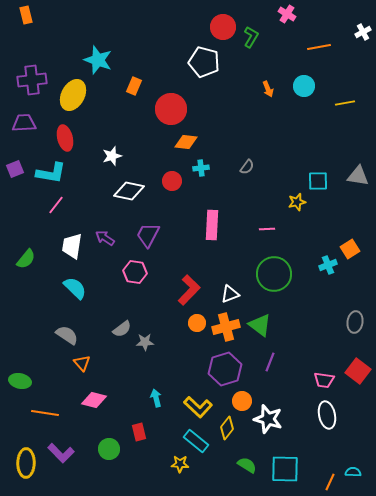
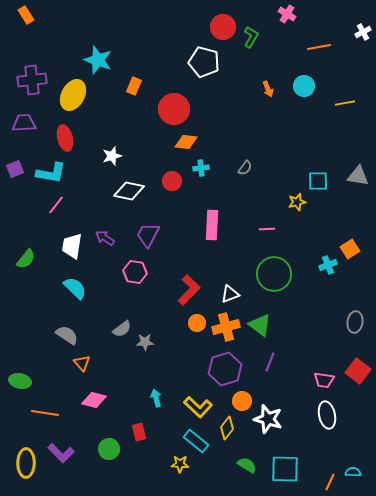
orange rectangle at (26, 15): rotated 18 degrees counterclockwise
red circle at (171, 109): moved 3 px right
gray semicircle at (247, 167): moved 2 px left, 1 px down
